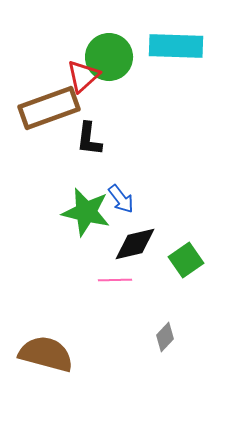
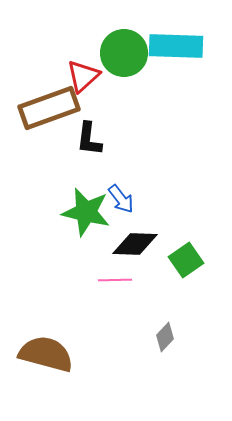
green circle: moved 15 px right, 4 px up
black diamond: rotated 15 degrees clockwise
